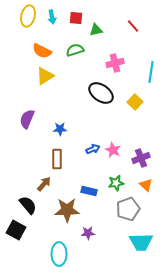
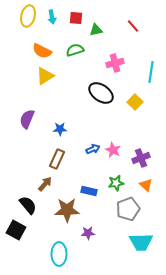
brown rectangle: rotated 24 degrees clockwise
brown arrow: moved 1 px right
